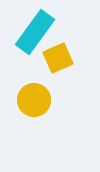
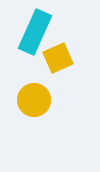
cyan rectangle: rotated 12 degrees counterclockwise
